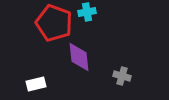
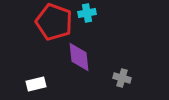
cyan cross: moved 1 px down
red pentagon: moved 1 px up
gray cross: moved 2 px down
